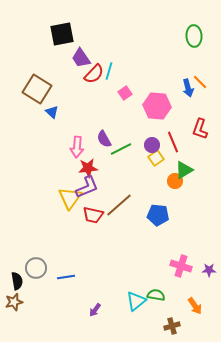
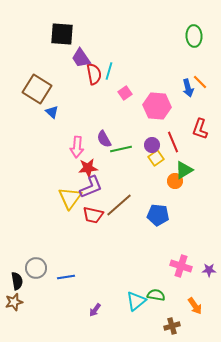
black square: rotated 15 degrees clockwise
red semicircle: rotated 55 degrees counterclockwise
green line: rotated 15 degrees clockwise
purple L-shape: moved 4 px right
